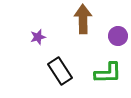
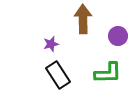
purple star: moved 13 px right, 7 px down
black rectangle: moved 2 px left, 4 px down
